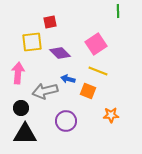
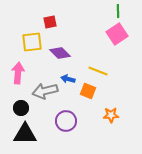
pink square: moved 21 px right, 10 px up
